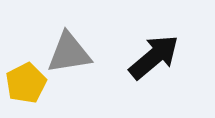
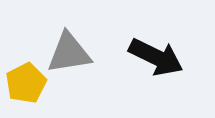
black arrow: moved 2 px right; rotated 66 degrees clockwise
